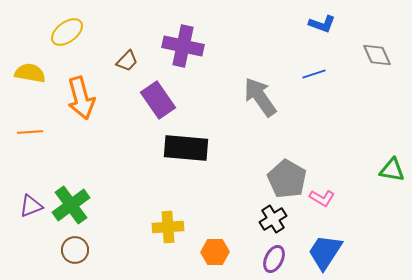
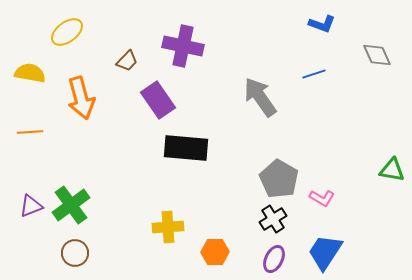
gray pentagon: moved 8 px left
brown circle: moved 3 px down
